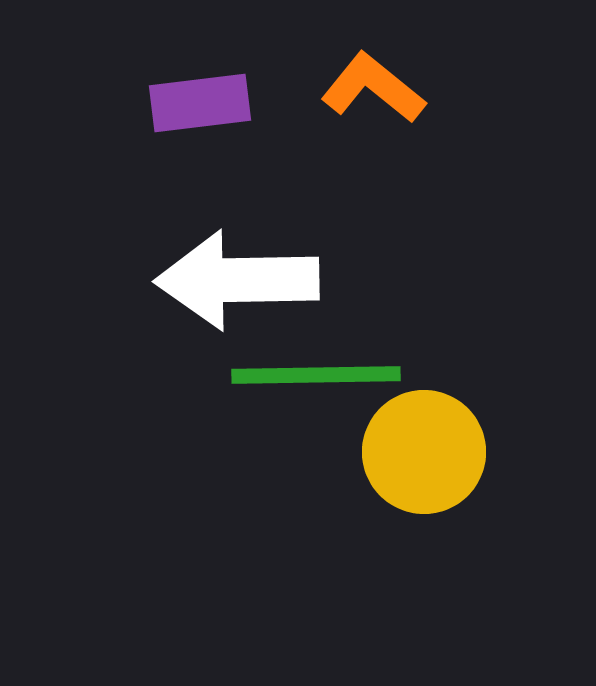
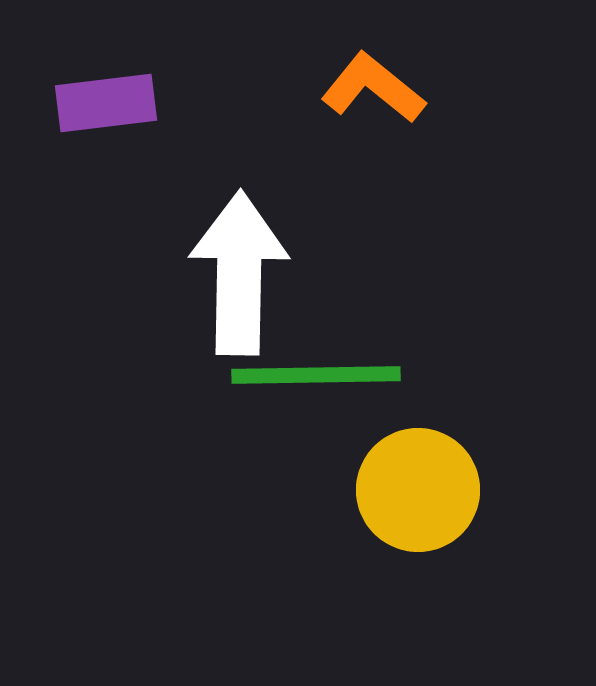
purple rectangle: moved 94 px left
white arrow: moved 2 px right, 7 px up; rotated 92 degrees clockwise
yellow circle: moved 6 px left, 38 px down
